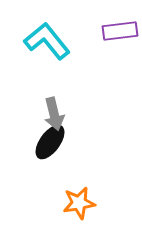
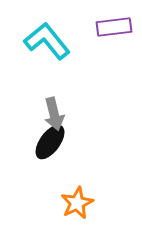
purple rectangle: moved 6 px left, 4 px up
orange star: moved 2 px left; rotated 16 degrees counterclockwise
